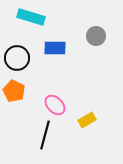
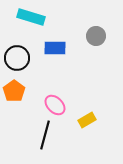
orange pentagon: rotated 10 degrees clockwise
